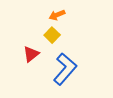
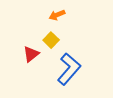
yellow square: moved 1 px left, 5 px down
blue L-shape: moved 4 px right
